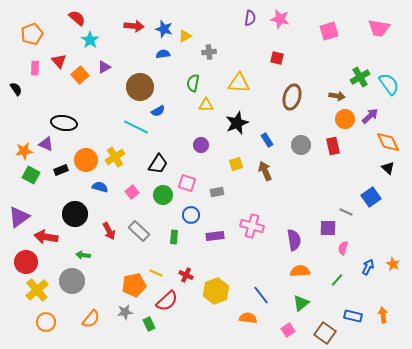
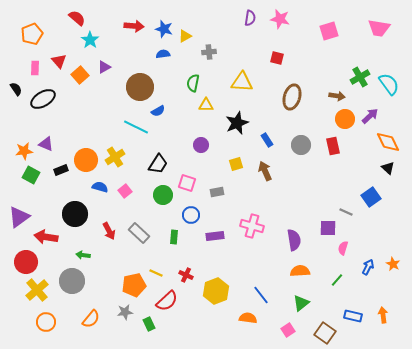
yellow triangle at (239, 83): moved 3 px right, 1 px up
black ellipse at (64, 123): moved 21 px left, 24 px up; rotated 40 degrees counterclockwise
pink square at (132, 192): moved 7 px left, 1 px up
gray rectangle at (139, 231): moved 2 px down
